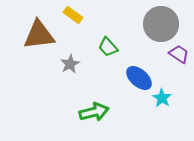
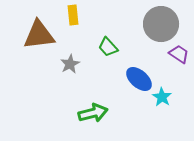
yellow rectangle: rotated 48 degrees clockwise
blue ellipse: moved 1 px down
cyan star: moved 1 px up
green arrow: moved 1 px left, 1 px down
